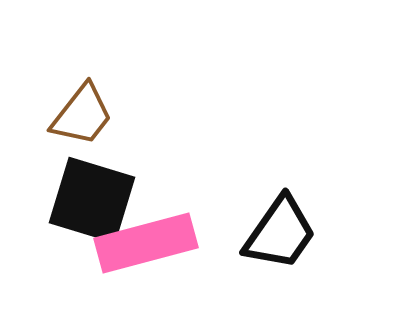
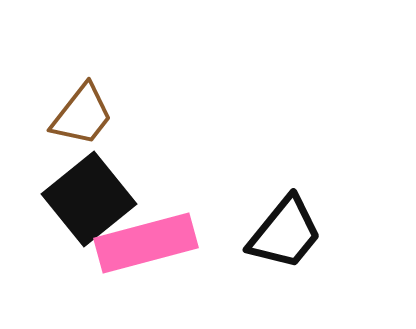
black square: moved 3 px left, 1 px up; rotated 34 degrees clockwise
black trapezoid: moved 5 px right; rotated 4 degrees clockwise
